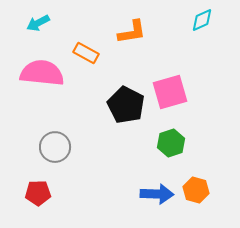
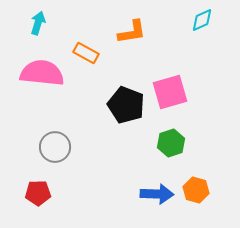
cyan arrow: rotated 135 degrees clockwise
black pentagon: rotated 6 degrees counterclockwise
